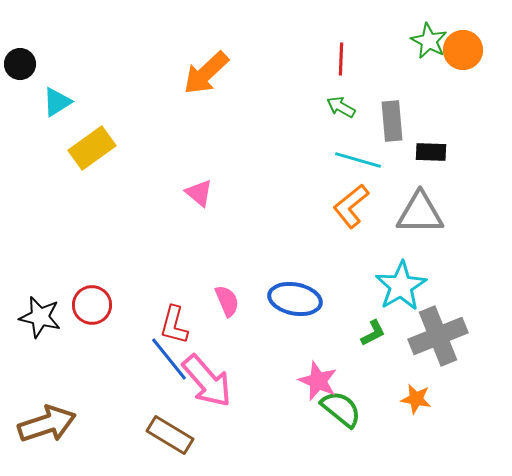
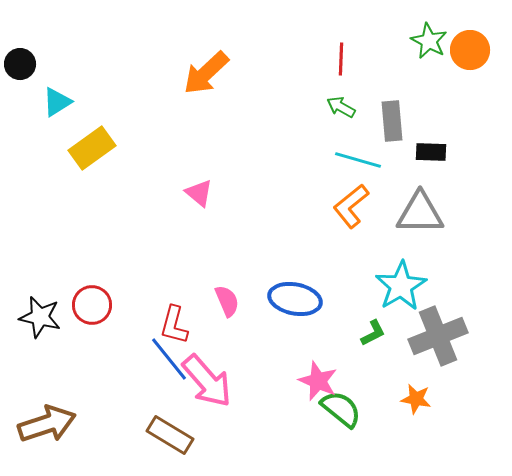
orange circle: moved 7 px right
